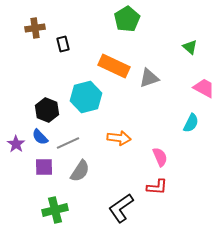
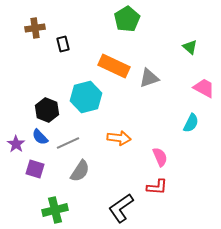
purple square: moved 9 px left, 2 px down; rotated 18 degrees clockwise
